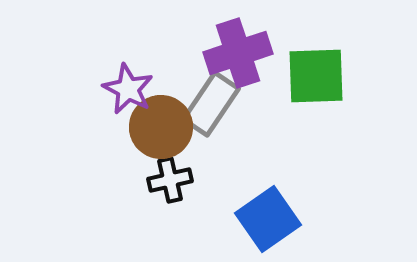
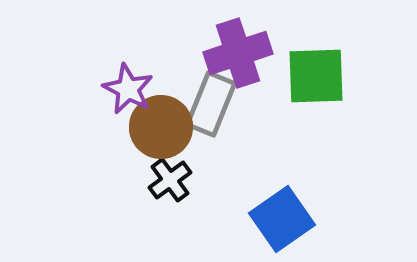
gray rectangle: rotated 12 degrees counterclockwise
black cross: rotated 24 degrees counterclockwise
blue square: moved 14 px right
